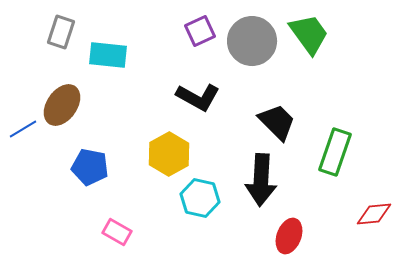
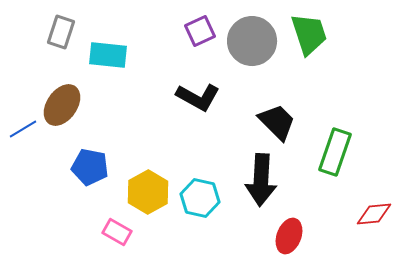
green trapezoid: rotated 18 degrees clockwise
yellow hexagon: moved 21 px left, 38 px down
